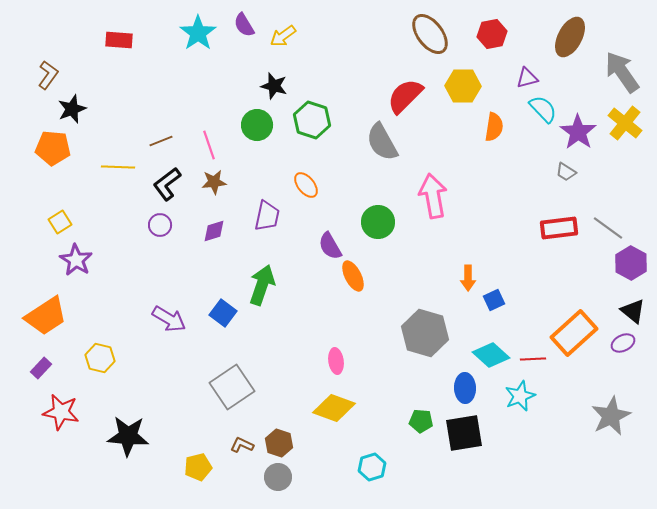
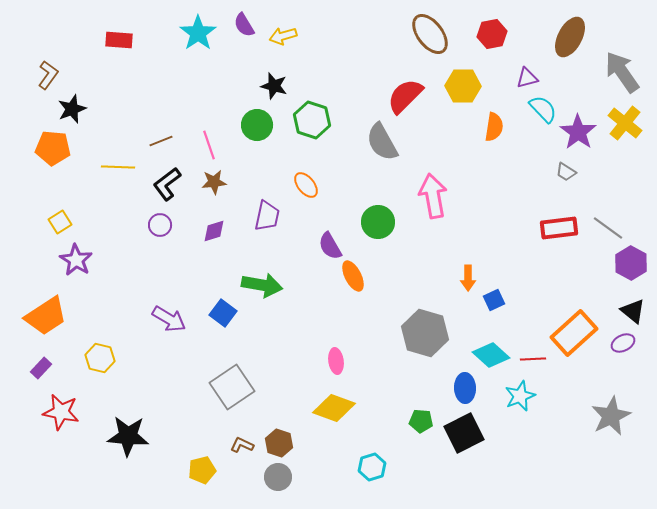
yellow arrow at (283, 36): rotated 20 degrees clockwise
green arrow at (262, 285): rotated 81 degrees clockwise
black square at (464, 433): rotated 18 degrees counterclockwise
yellow pentagon at (198, 467): moved 4 px right, 3 px down
